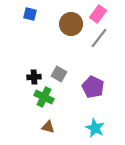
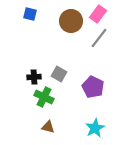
brown circle: moved 3 px up
cyan star: rotated 18 degrees clockwise
